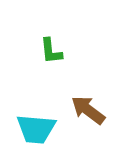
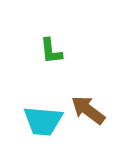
cyan trapezoid: moved 7 px right, 8 px up
